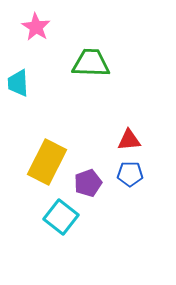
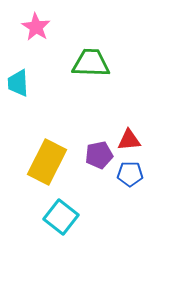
purple pentagon: moved 11 px right, 28 px up; rotated 8 degrees clockwise
